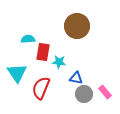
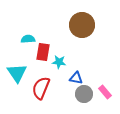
brown circle: moved 5 px right, 1 px up
